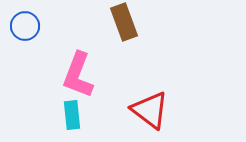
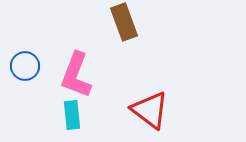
blue circle: moved 40 px down
pink L-shape: moved 2 px left
